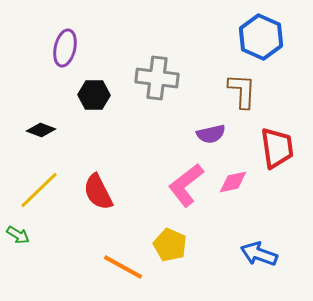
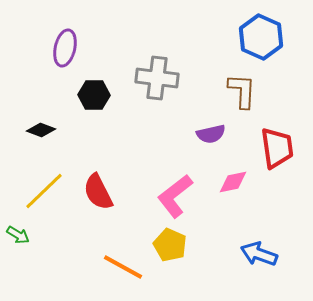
pink L-shape: moved 11 px left, 11 px down
yellow line: moved 5 px right, 1 px down
